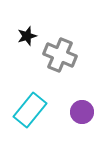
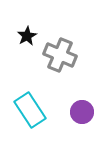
black star: rotated 12 degrees counterclockwise
cyan rectangle: rotated 72 degrees counterclockwise
